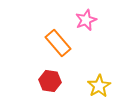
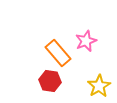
pink star: moved 21 px down
orange rectangle: moved 10 px down
